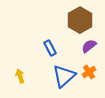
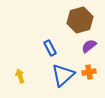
brown hexagon: rotated 15 degrees clockwise
orange cross: rotated 24 degrees clockwise
blue triangle: moved 1 px left, 1 px up
